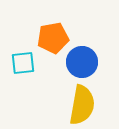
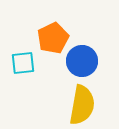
orange pentagon: rotated 16 degrees counterclockwise
blue circle: moved 1 px up
